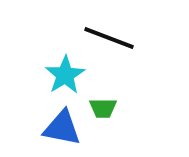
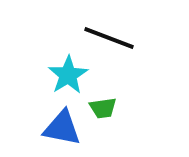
cyan star: moved 3 px right
green trapezoid: rotated 8 degrees counterclockwise
